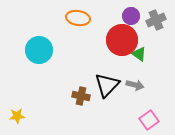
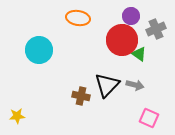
gray cross: moved 9 px down
pink square: moved 2 px up; rotated 30 degrees counterclockwise
